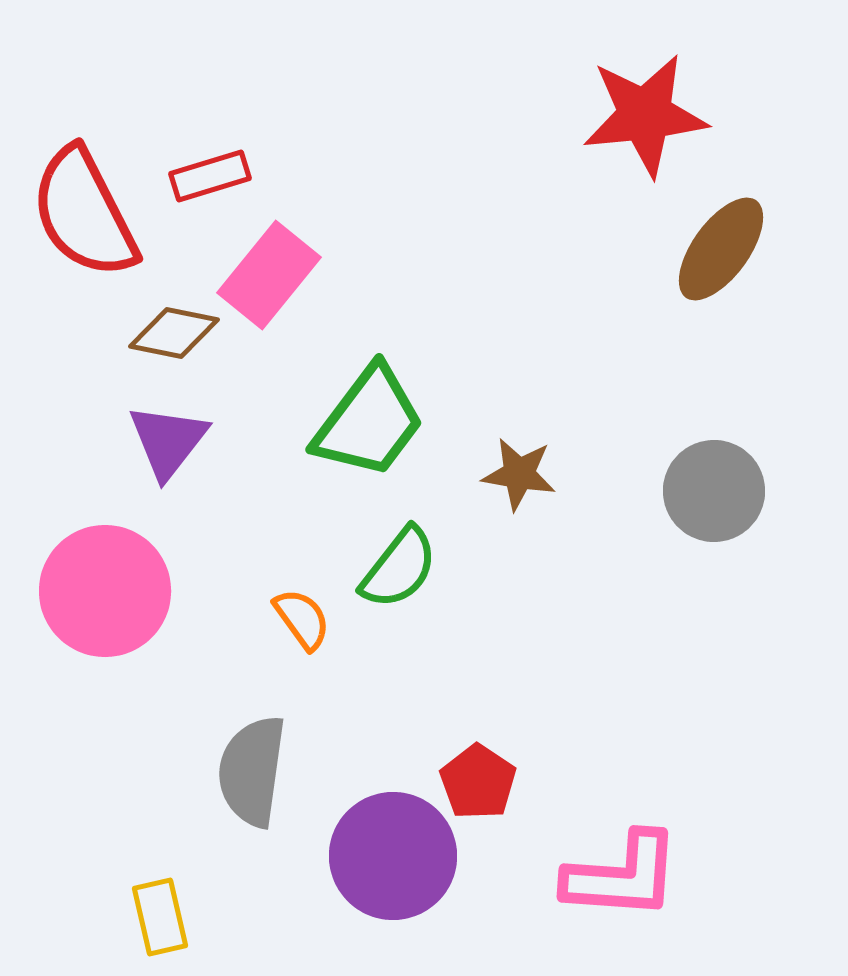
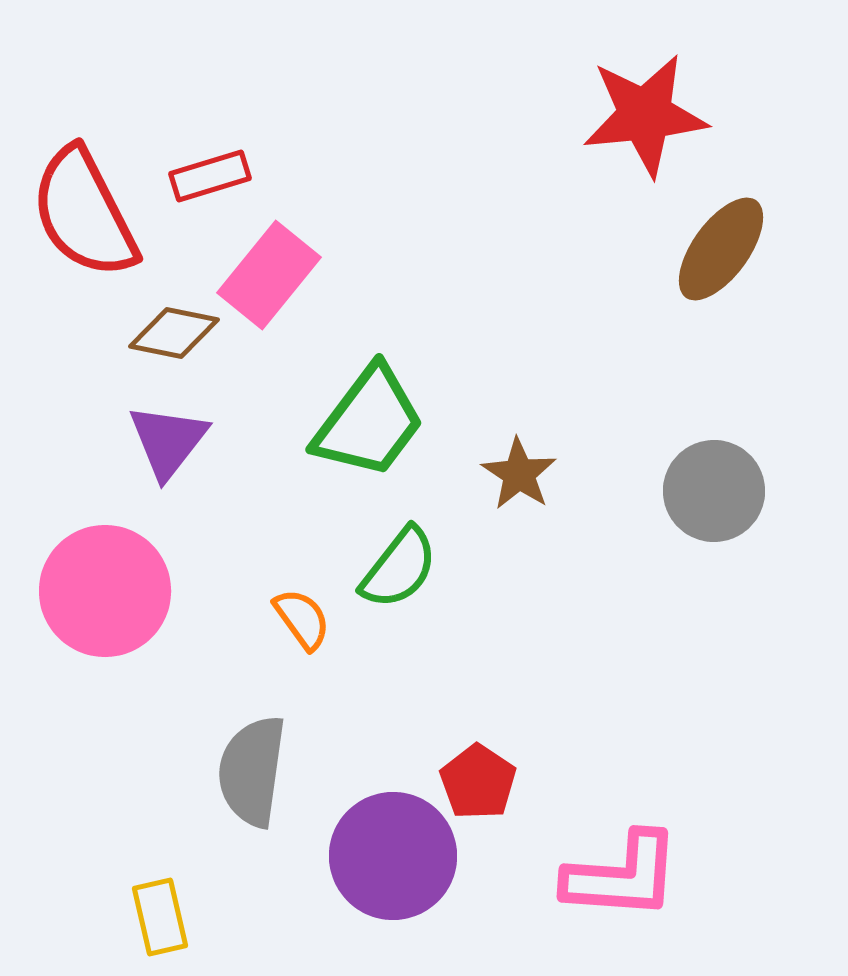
brown star: rotated 24 degrees clockwise
